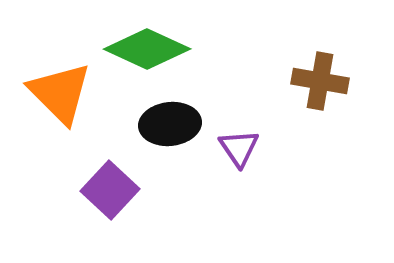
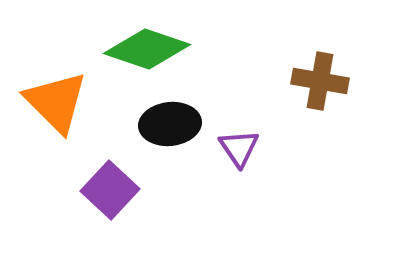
green diamond: rotated 6 degrees counterclockwise
orange triangle: moved 4 px left, 9 px down
